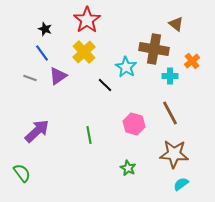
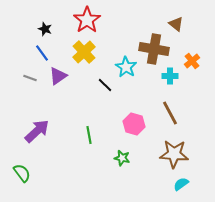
green star: moved 6 px left, 10 px up; rotated 14 degrees counterclockwise
